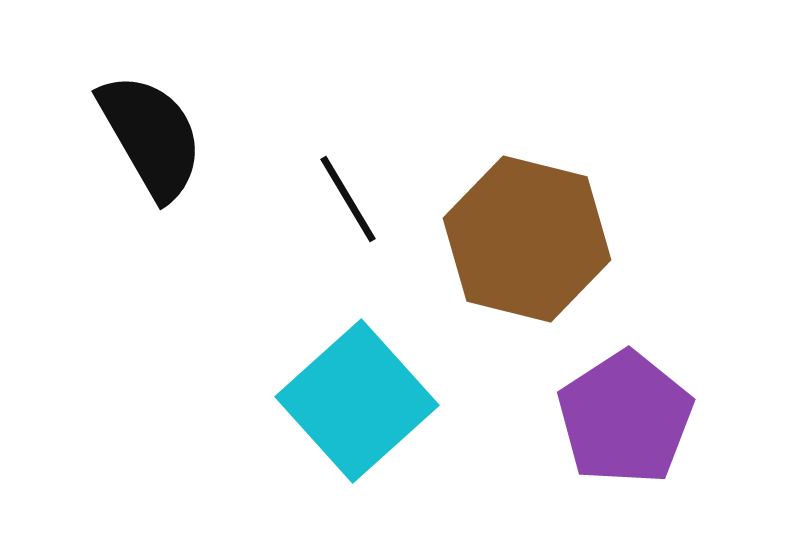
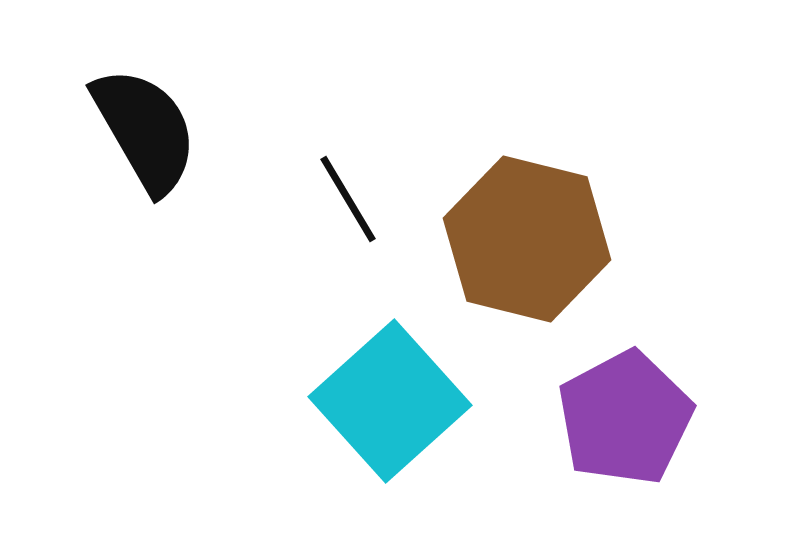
black semicircle: moved 6 px left, 6 px up
cyan square: moved 33 px right
purple pentagon: rotated 5 degrees clockwise
